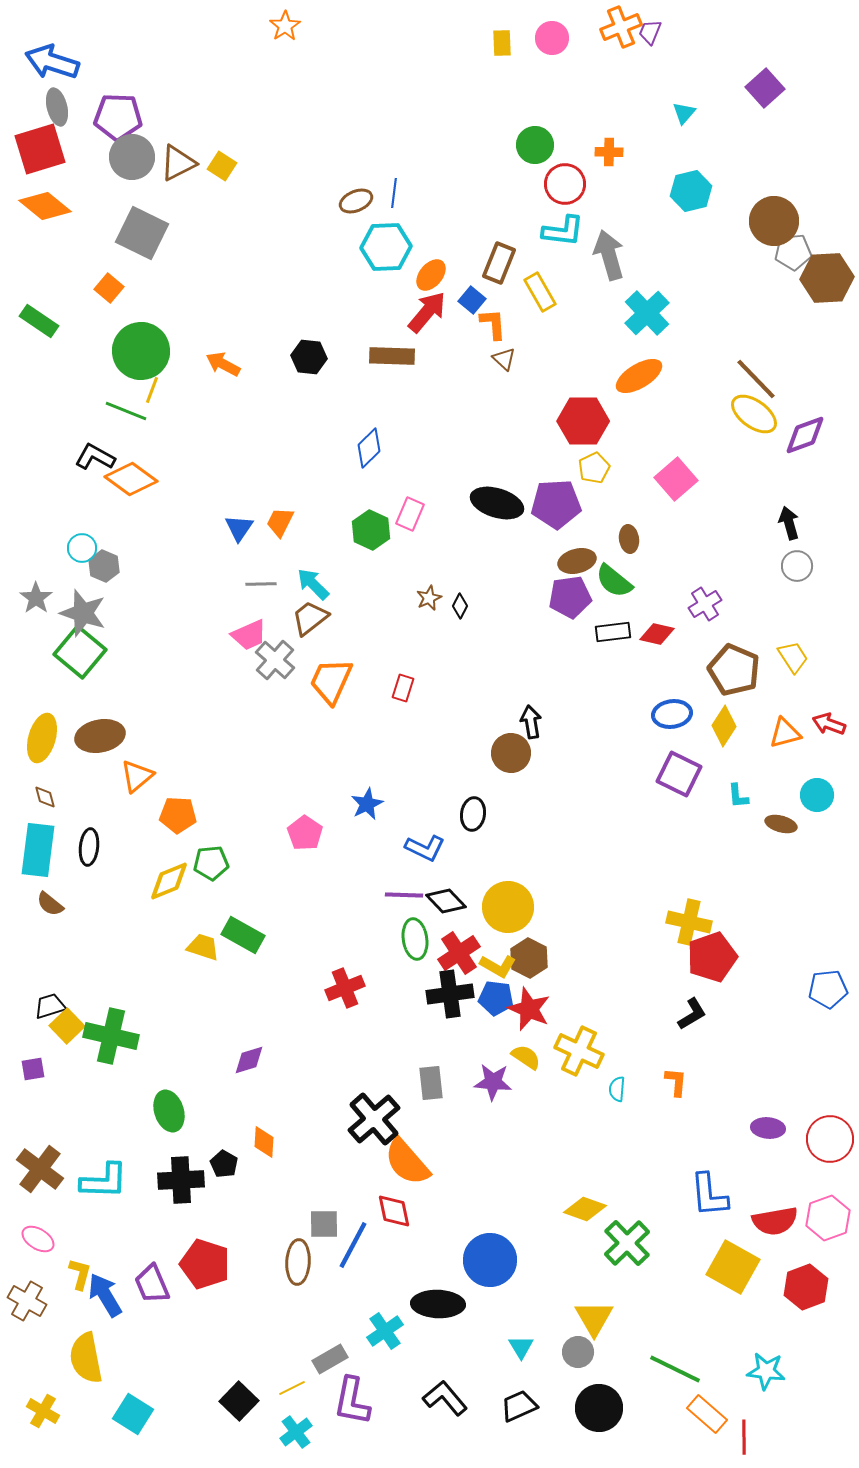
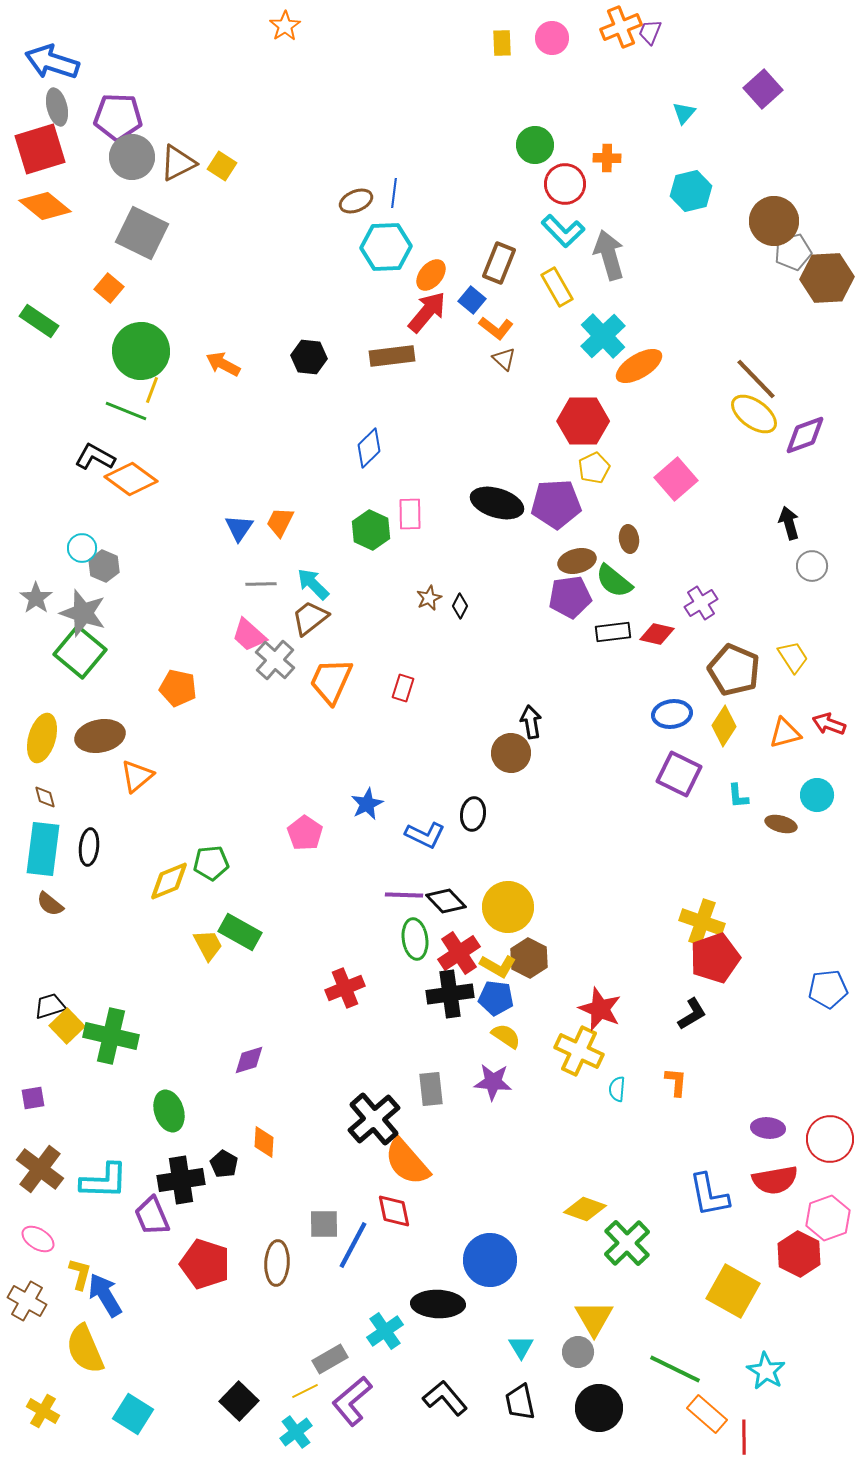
purple square at (765, 88): moved 2 px left, 1 px down
orange cross at (609, 152): moved 2 px left, 6 px down
cyan L-shape at (563, 231): rotated 39 degrees clockwise
gray pentagon at (793, 252): rotated 9 degrees counterclockwise
yellow rectangle at (540, 292): moved 17 px right, 5 px up
cyan cross at (647, 313): moved 44 px left, 23 px down
orange L-shape at (493, 324): moved 3 px right, 4 px down; rotated 132 degrees clockwise
brown rectangle at (392, 356): rotated 9 degrees counterclockwise
orange ellipse at (639, 376): moved 10 px up
pink rectangle at (410, 514): rotated 24 degrees counterclockwise
gray circle at (797, 566): moved 15 px right
purple cross at (705, 604): moved 4 px left, 1 px up
pink trapezoid at (249, 635): rotated 66 degrees clockwise
orange pentagon at (178, 815): moved 127 px up; rotated 9 degrees clockwise
blue L-shape at (425, 848): moved 13 px up
cyan rectangle at (38, 850): moved 5 px right, 1 px up
yellow cross at (689, 922): moved 13 px right; rotated 6 degrees clockwise
green rectangle at (243, 935): moved 3 px left, 3 px up
yellow trapezoid at (203, 947): moved 5 px right, 2 px up; rotated 44 degrees clockwise
red pentagon at (712, 957): moved 3 px right, 1 px down
red star at (529, 1009): moved 71 px right
yellow semicircle at (526, 1057): moved 20 px left, 21 px up
purple square at (33, 1069): moved 29 px down
gray rectangle at (431, 1083): moved 6 px down
black cross at (181, 1180): rotated 6 degrees counterclockwise
blue L-shape at (709, 1195): rotated 6 degrees counterclockwise
red semicircle at (775, 1221): moved 41 px up
brown ellipse at (298, 1262): moved 21 px left, 1 px down
yellow square at (733, 1267): moved 24 px down
purple trapezoid at (152, 1284): moved 68 px up
red hexagon at (806, 1287): moved 7 px left, 33 px up; rotated 12 degrees counterclockwise
yellow semicircle at (86, 1358): moved 1 px left, 9 px up; rotated 12 degrees counterclockwise
cyan star at (766, 1371): rotated 24 degrees clockwise
yellow line at (292, 1388): moved 13 px right, 3 px down
purple L-shape at (352, 1401): rotated 39 degrees clockwise
black trapezoid at (519, 1406): moved 1 px right, 4 px up; rotated 78 degrees counterclockwise
